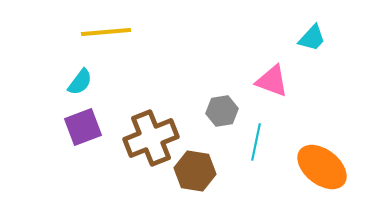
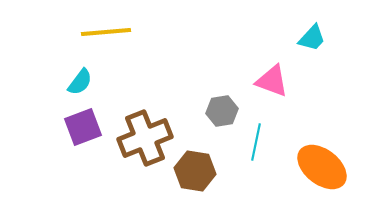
brown cross: moved 6 px left
